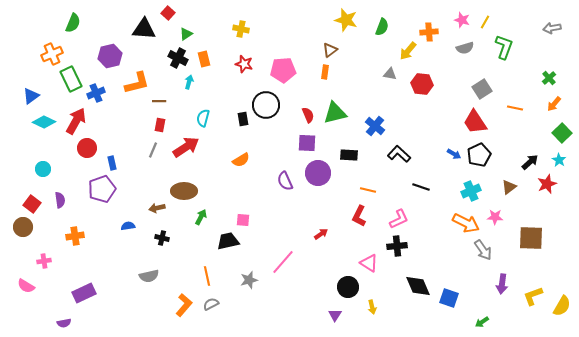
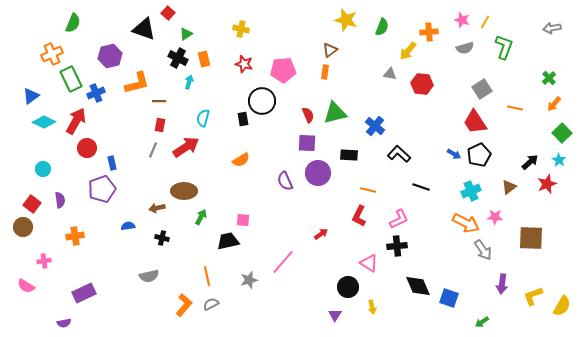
black triangle at (144, 29): rotated 15 degrees clockwise
black circle at (266, 105): moved 4 px left, 4 px up
